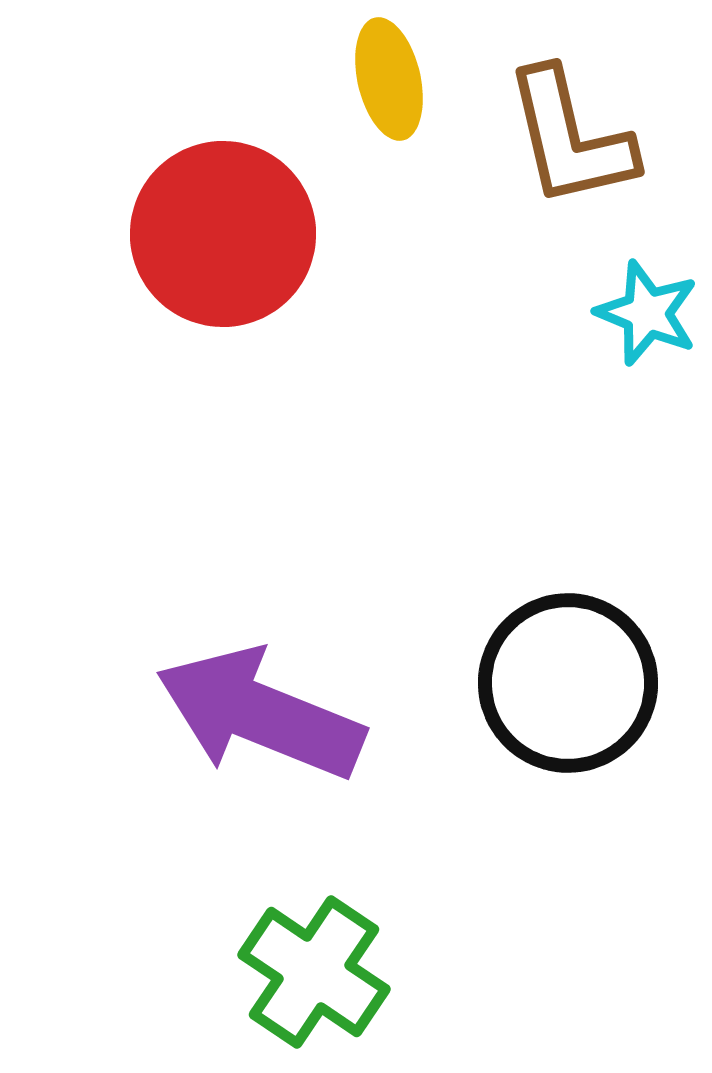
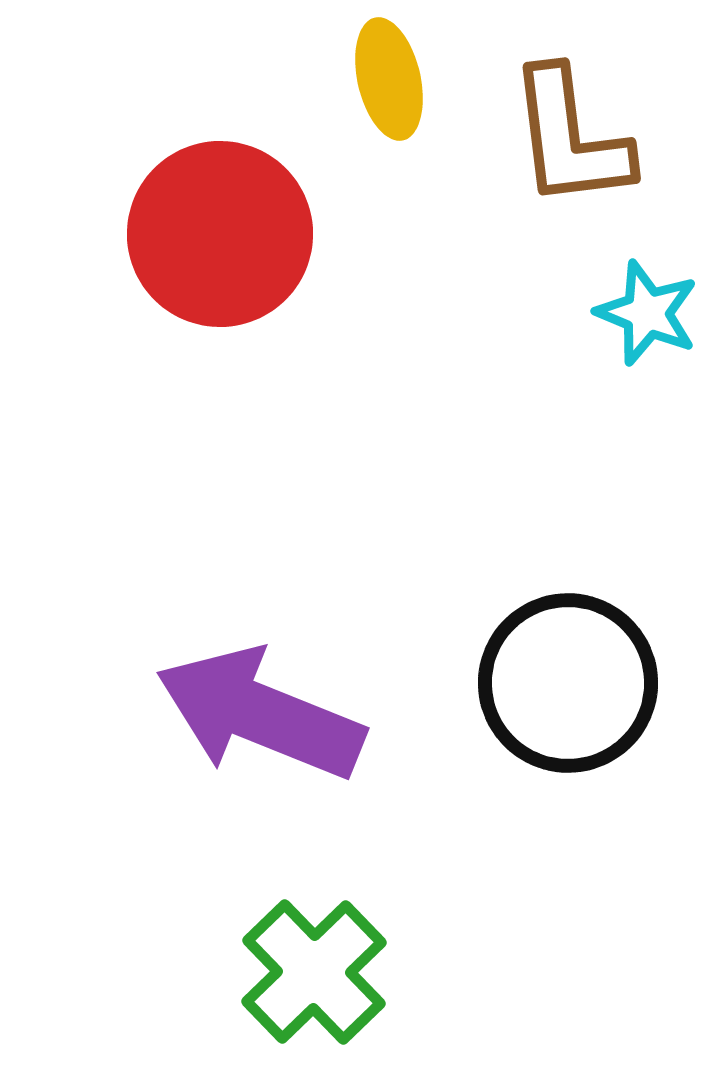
brown L-shape: rotated 6 degrees clockwise
red circle: moved 3 px left
green cross: rotated 12 degrees clockwise
